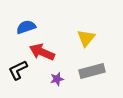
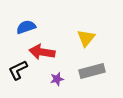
red arrow: rotated 15 degrees counterclockwise
